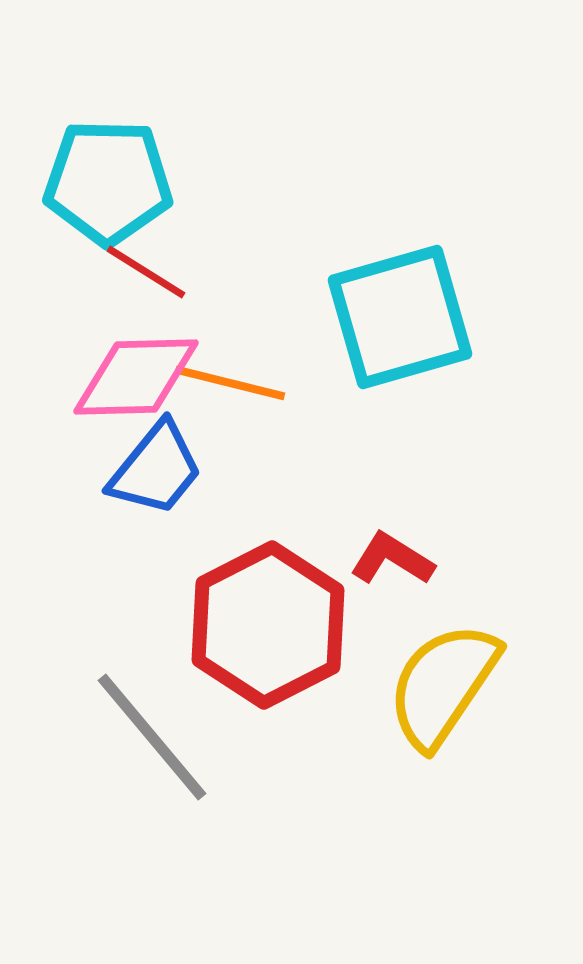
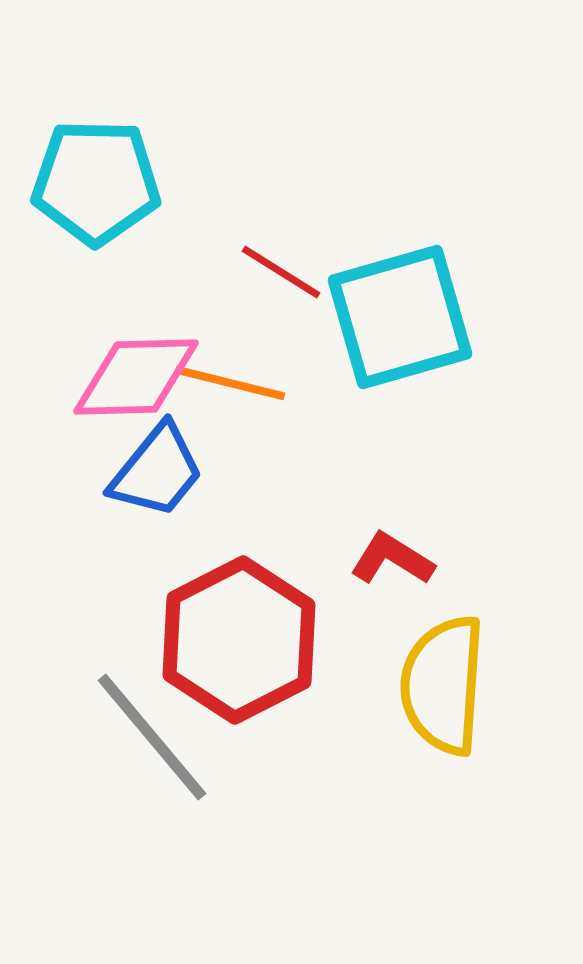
cyan pentagon: moved 12 px left
red line: moved 135 px right
blue trapezoid: moved 1 px right, 2 px down
red hexagon: moved 29 px left, 15 px down
yellow semicircle: rotated 30 degrees counterclockwise
